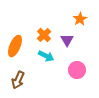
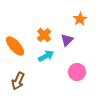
purple triangle: rotated 16 degrees clockwise
orange ellipse: rotated 65 degrees counterclockwise
cyan arrow: rotated 56 degrees counterclockwise
pink circle: moved 2 px down
brown arrow: moved 1 px down
